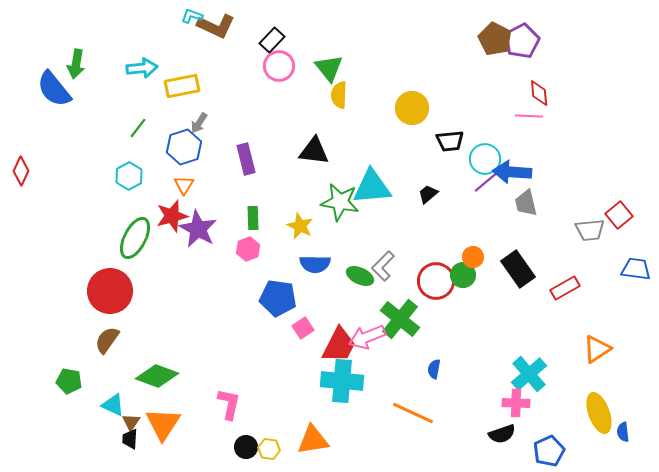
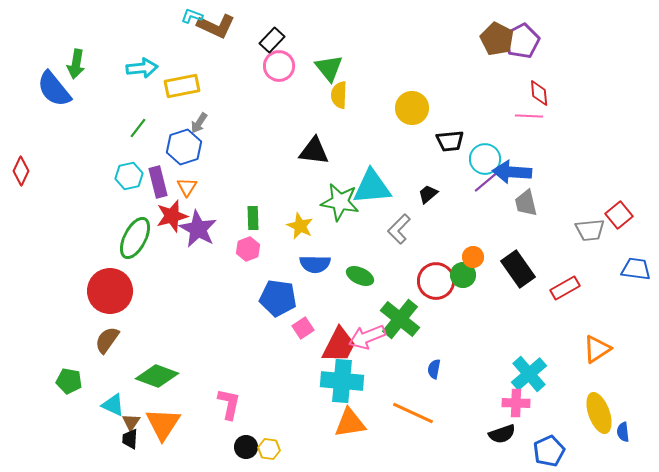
brown pentagon at (495, 39): moved 2 px right
purple rectangle at (246, 159): moved 88 px left, 23 px down
cyan hexagon at (129, 176): rotated 16 degrees clockwise
orange triangle at (184, 185): moved 3 px right, 2 px down
gray L-shape at (383, 266): moved 16 px right, 37 px up
orange triangle at (313, 440): moved 37 px right, 17 px up
